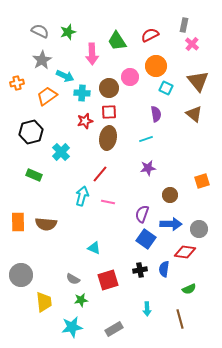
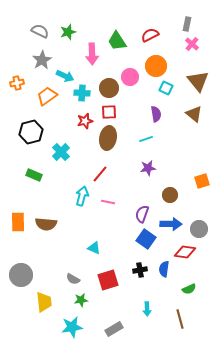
gray rectangle at (184, 25): moved 3 px right, 1 px up
